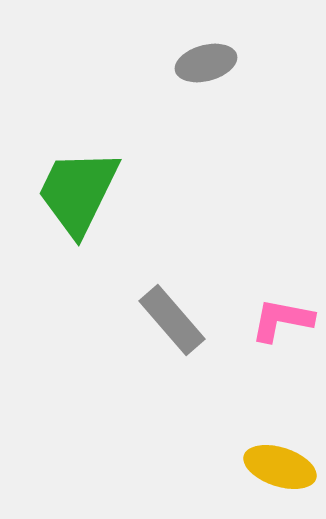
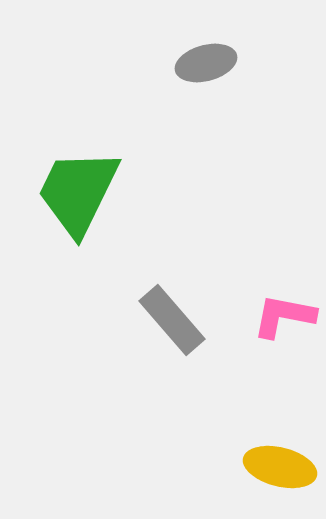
pink L-shape: moved 2 px right, 4 px up
yellow ellipse: rotated 4 degrees counterclockwise
